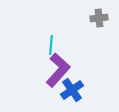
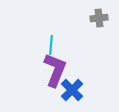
purple L-shape: moved 3 px left; rotated 20 degrees counterclockwise
blue cross: rotated 10 degrees counterclockwise
